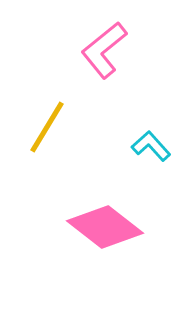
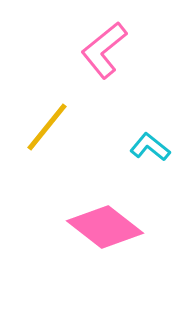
yellow line: rotated 8 degrees clockwise
cyan L-shape: moved 1 px left, 1 px down; rotated 9 degrees counterclockwise
